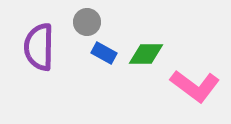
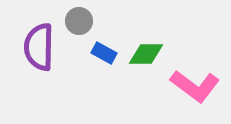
gray circle: moved 8 px left, 1 px up
